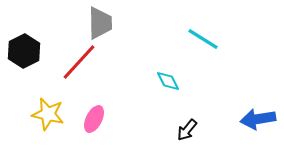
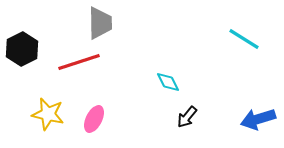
cyan line: moved 41 px right
black hexagon: moved 2 px left, 2 px up
red line: rotated 30 degrees clockwise
cyan diamond: moved 1 px down
blue arrow: rotated 8 degrees counterclockwise
black arrow: moved 13 px up
